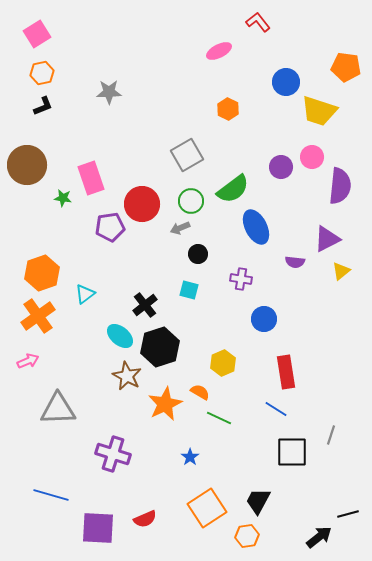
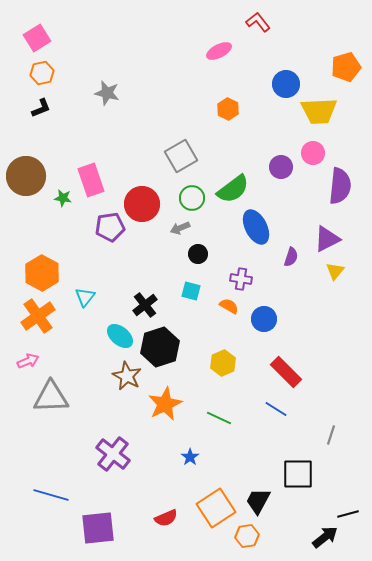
pink square at (37, 34): moved 4 px down
orange pentagon at (346, 67): rotated 24 degrees counterclockwise
blue circle at (286, 82): moved 2 px down
gray star at (109, 92): moved 2 px left, 1 px down; rotated 15 degrees clockwise
black L-shape at (43, 106): moved 2 px left, 2 px down
yellow trapezoid at (319, 111): rotated 21 degrees counterclockwise
gray square at (187, 155): moved 6 px left, 1 px down
pink circle at (312, 157): moved 1 px right, 4 px up
brown circle at (27, 165): moved 1 px left, 11 px down
pink rectangle at (91, 178): moved 2 px down
green circle at (191, 201): moved 1 px right, 3 px up
purple semicircle at (295, 262): moved 4 px left, 5 px up; rotated 78 degrees counterclockwise
yellow triangle at (341, 271): moved 6 px left; rotated 12 degrees counterclockwise
orange hexagon at (42, 273): rotated 12 degrees counterclockwise
cyan square at (189, 290): moved 2 px right, 1 px down
cyan triangle at (85, 294): moved 3 px down; rotated 15 degrees counterclockwise
red rectangle at (286, 372): rotated 36 degrees counterclockwise
orange semicircle at (200, 392): moved 29 px right, 86 px up
gray triangle at (58, 409): moved 7 px left, 12 px up
black square at (292, 452): moved 6 px right, 22 px down
purple cross at (113, 454): rotated 20 degrees clockwise
orange square at (207, 508): moved 9 px right
red semicircle at (145, 519): moved 21 px right, 1 px up
purple square at (98, 528): rotated 9 degrees counterclockwise
black arrow at (319, 537): moved 6 px right
